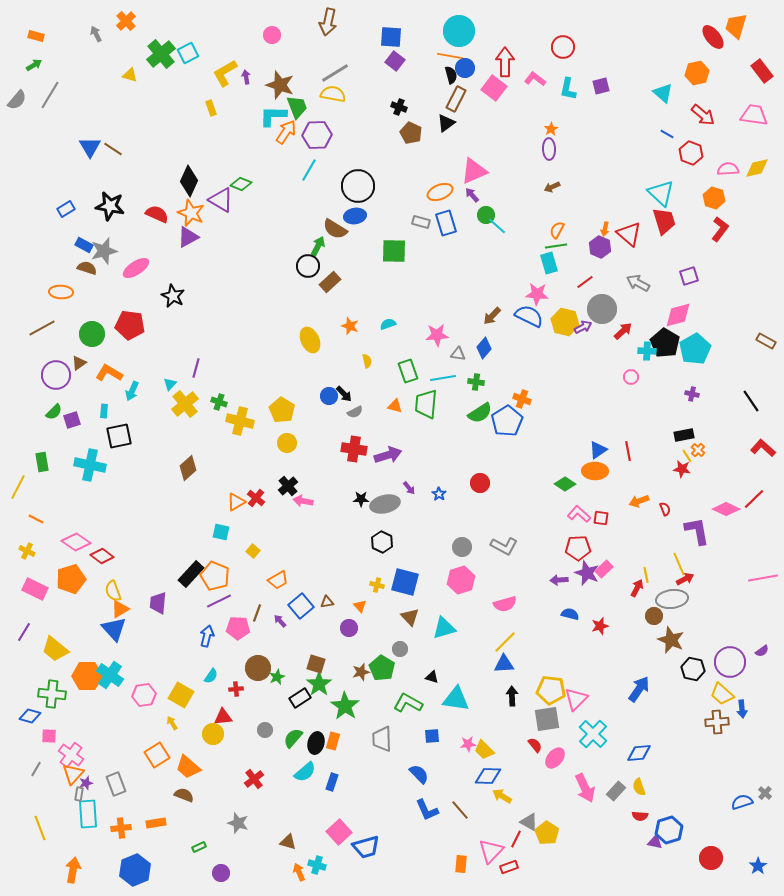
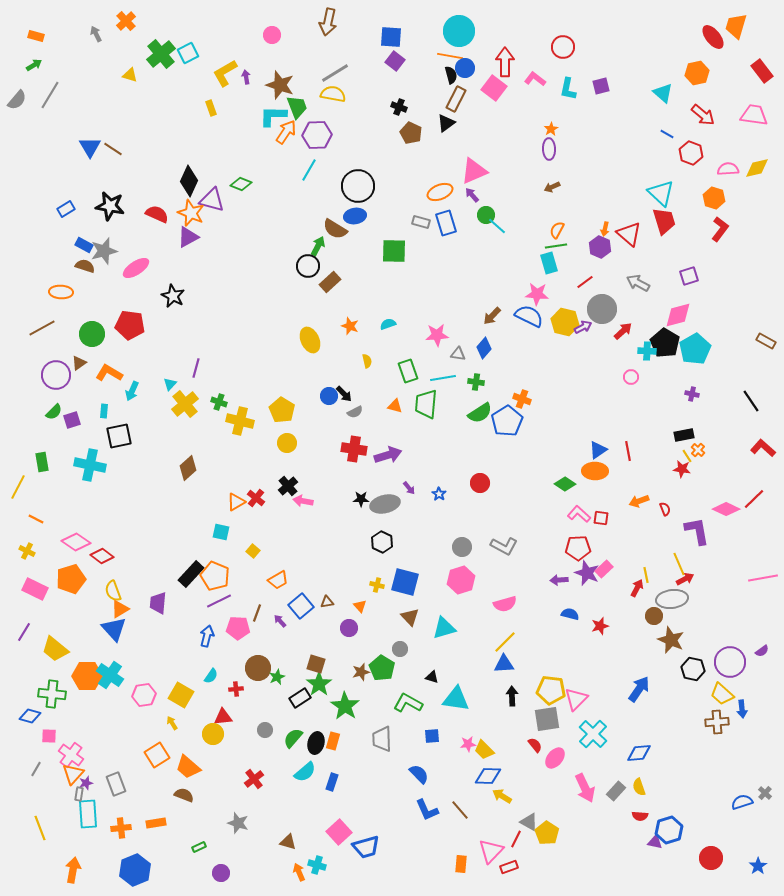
purple triangle at (221, 200): moved 9 px left; rotated 16 degrees counterclockwise
brown semicircle at (87, 268): moved 2 px left, 2 px up
